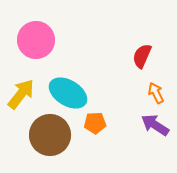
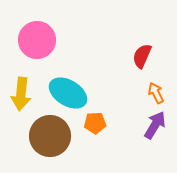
pink circle: moved 1 px right
yellow arrow: rotated 148 degrees clockwise
purple arrow: rotated 88 degrees clockwise
brown circle: moved 1 px down
